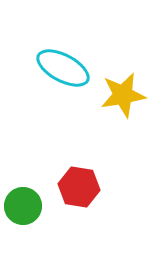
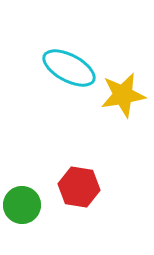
cyan ellipse: moved 6 px right
green circle: moved 1 px left, 1 px up
